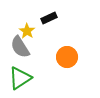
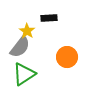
black rectangle: rotated 21 degrees clockwise
gray semicircle: rotated 110 degrees counterclockwise
green triangle: moved 4 px right, 4 px up
